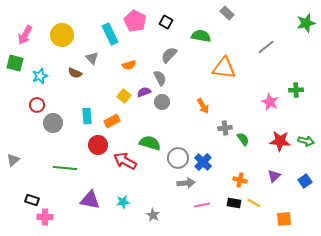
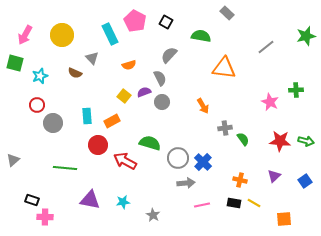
green star at (306, 23): moved 13 px down
